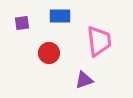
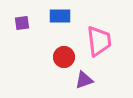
red circle: moved 15 px right, 4 px down
